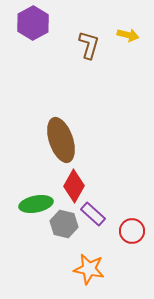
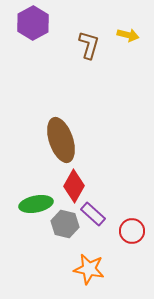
gray hexagon: moved 1 px right
